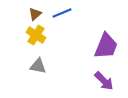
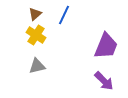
blue line: moved 2 px right, 2 px down; rotated 42 degrees counterclockwise
gray triangle: moved 1 px left; rotated 24 degrees counterclockwise
